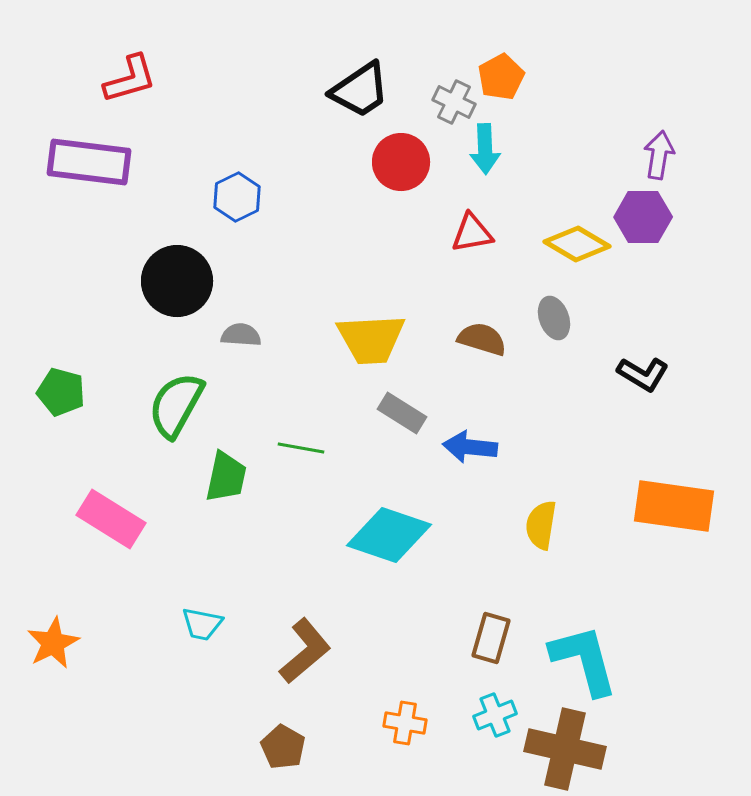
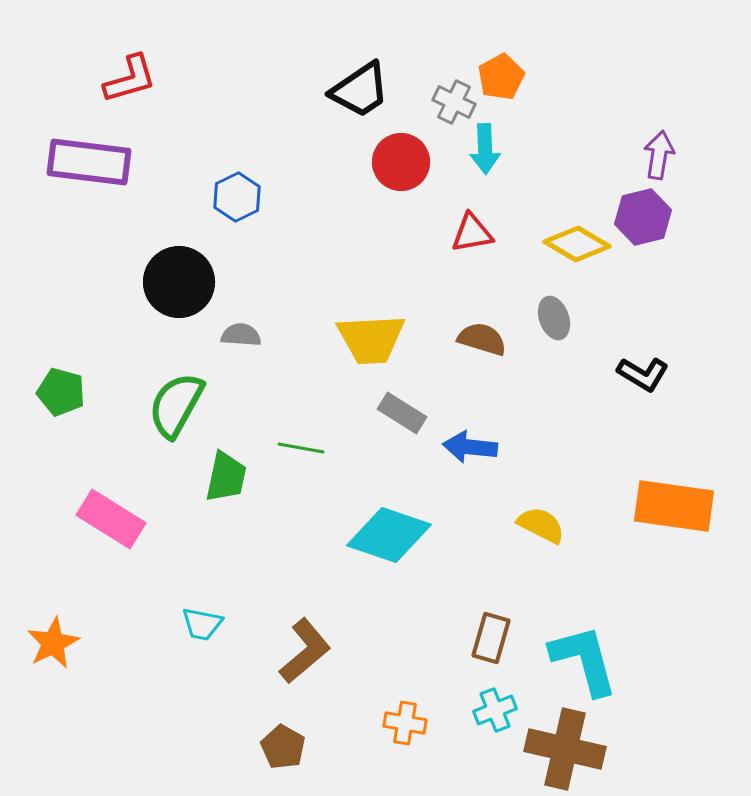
purple hexagon: rotated 14 degrees counterclockwise
black circle: moved 2 px right, 1 px down
yellow semicircle: rotated 108 degrees clockwise
cyan cross: moved 5 px up
